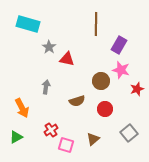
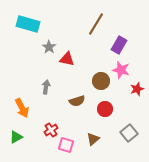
brown line: rotated 30 degrees clockwise
